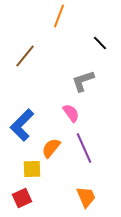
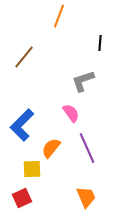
black line: rotated 49 degrees clockwise
brown line: moved 1 px left, 1 px down
purple line: moved 3 px right
